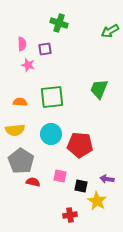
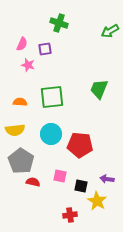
pink semicircle: rotated 24 degrees clockwise
